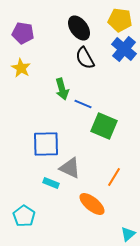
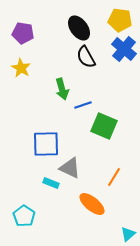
black semicircle: moved 1 px right, 1 px up
blue line: moved 1 px down; rotated 42 degrees counterclockwise
